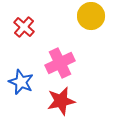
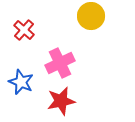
red cross: moved 3 px down
